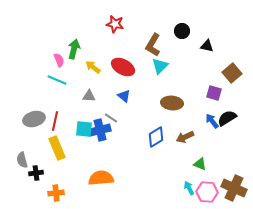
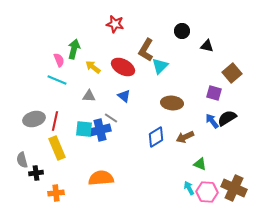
brown L-shape: moved 7 px left, 5 px down
